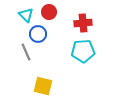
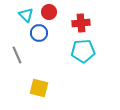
red cross: moved 2 px left
blue circle: moved 1 px right, 1 px up
gray line: moved 9 px left, 3 px down
yellow square: moved 4 px left, 2 px down
